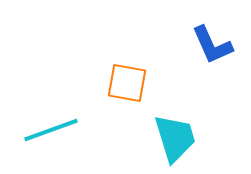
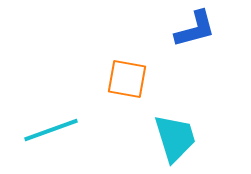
blue L-shape: moved 17 px left, 16 px up; rotated 81 degrees counterclockwise
orange square: moved 4 px up
